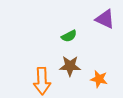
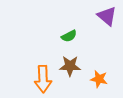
purple triangle: moved 2 px right, 3 px up; rotated 15 degrees clockwise
orange arrow: moved 1 px right, 2 px up
